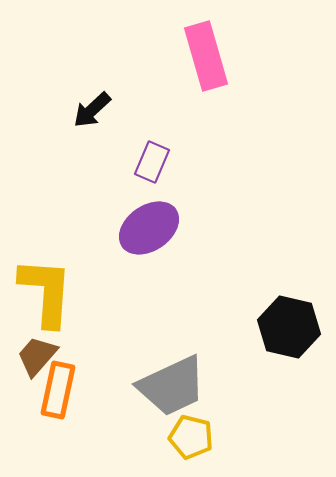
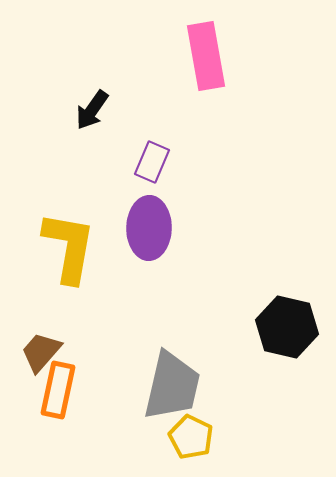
pink rectangle: rotated 6 degrees clockwise
black arrow: rotated 12 degrees counterclockwise
purple ellipse: rotated 54 degrees counterclockwise
yellow L-shape: moved 23 px right, 45 px up; rotated 6 degrees clockwise
black hexagon: moved 2 px left
brown trapezoid: moved 4 px right, 4 px up
gray trapezoid: rotated 52 degrees counterclockwise
yellow pentagon: rotated 12 degrees clockwise
